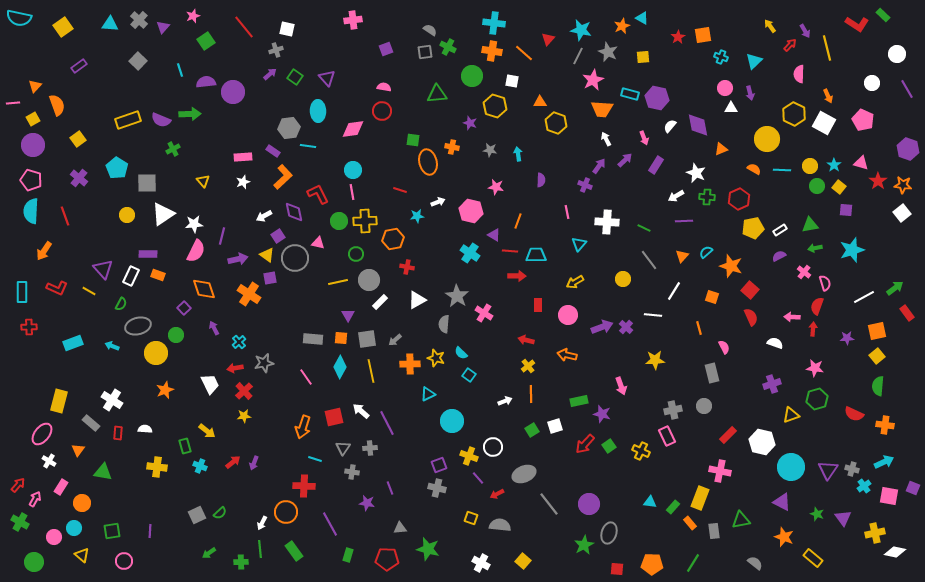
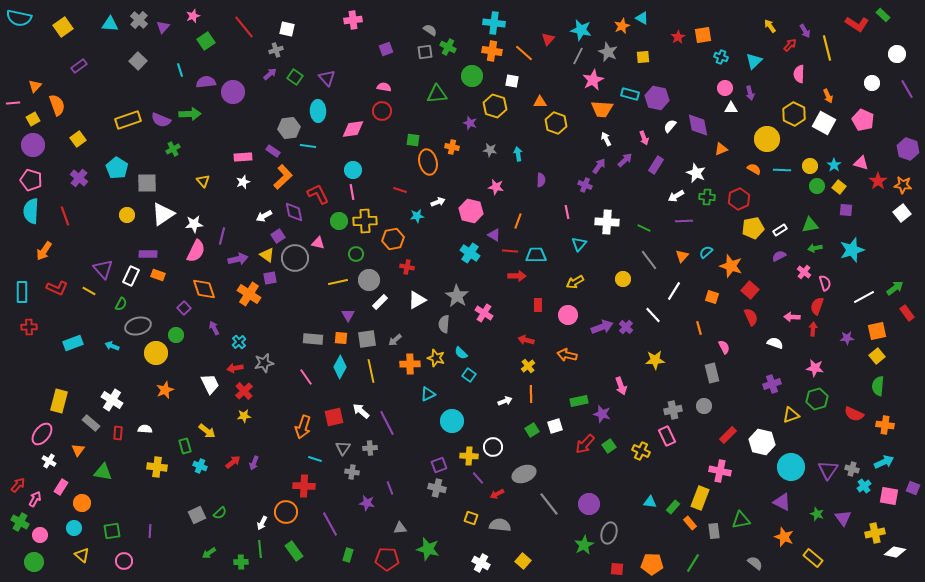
white line at (653, 315): rotated 42 degrees clockwise
yellow cross at (469, 456): rotated 18 degrees counterclockwise
pink circle at (54, 537): moved 14 px left, 2 px up
